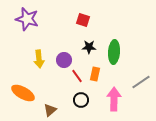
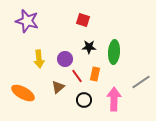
purple star: moved 2 px down
purple circle: moved 1 px right, 1 px up
black circle: moved 3 px right
brown triangle: moved 8 px right, 23 px up
